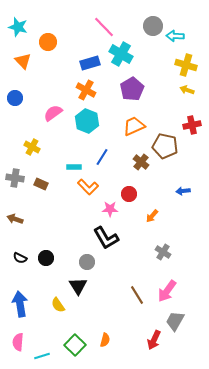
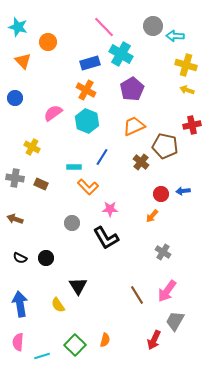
red circle at (129, 194): moved 32 px right
gray circle at (87, 262): moved 15 px left, 39 px up
